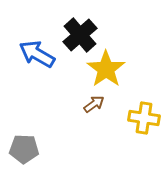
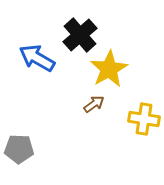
blue arrow: moved 4 px down
yellow star: moved 3 px right; rotated 6 degrees clockwise
yellow cross: moved 1 px down
gray pentagon: moved 5 px left
